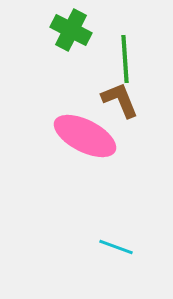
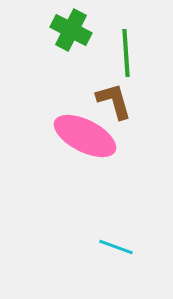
green line: moved 1 px right, 6 px up
brown L-shape: moved 6 px left, 1 px down; rotated 6 degrees clockwise
